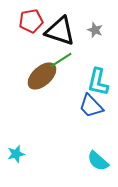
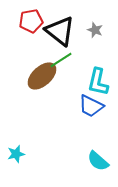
black triangle: rotated 20 degrees clockwise
blue trapezoid: rotated 20 degrees counterclockwise
